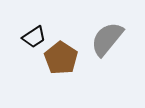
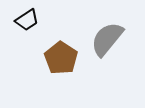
black trapezoid: moved 7 px left, 17 px up
